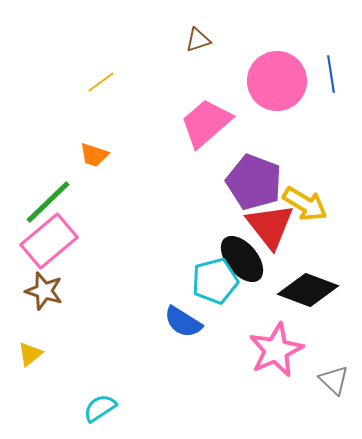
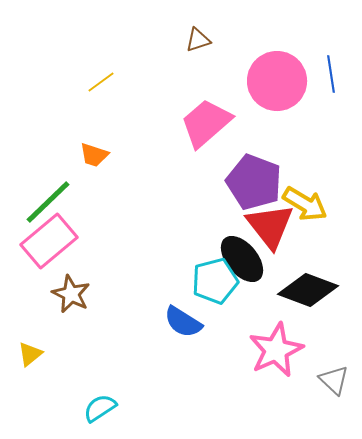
brown star: moved 27 px right, 3 px down; rotated 9 degrees clockwise
